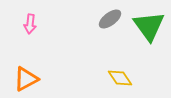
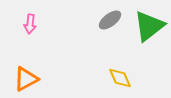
gray ellipse: moved 1 px down
green triangle: rotated 28 degrees clockwise
yellow diamond: rotated 10 degrees clockwise
